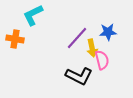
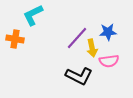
pink semicircle: moved 7 px right, 1 px down; rotated 96 degrees clockwise
